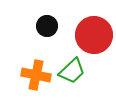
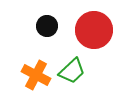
red circle: moved 5 px up
orange cross: rotated 16 degrees clockwise
